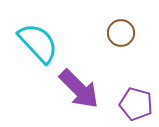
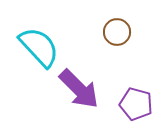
brown circle: moved 4 px left, 1 px up
cyan semicircle: moved 1 px right, 4 px down
